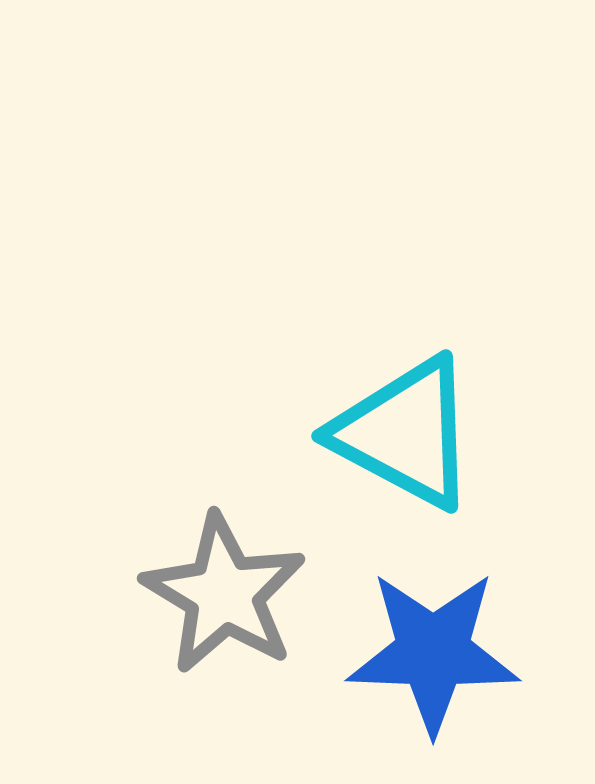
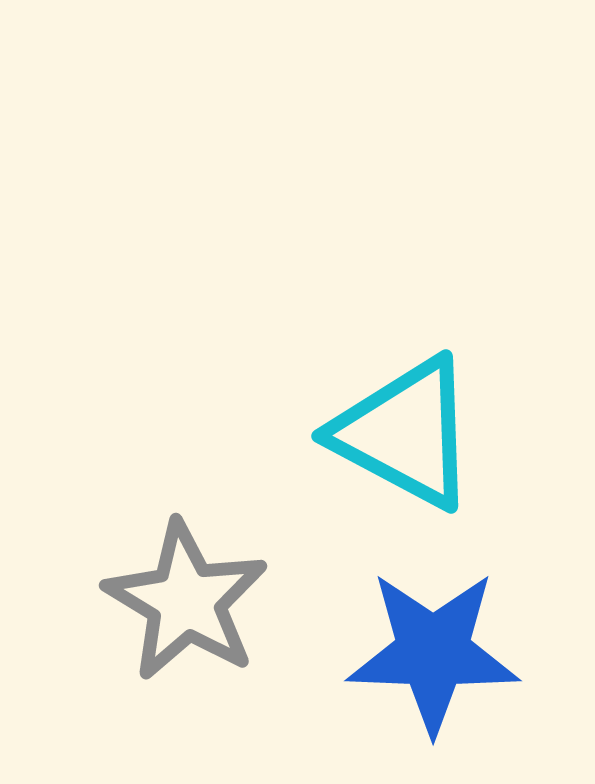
gray star: moved 38 px left, 7 px down
